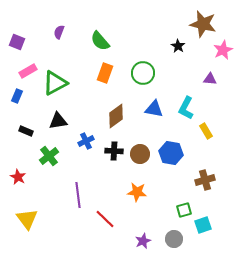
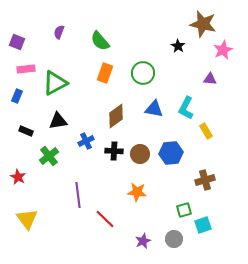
pink rectangle: moved 2 px left, 2 px up; rotated 24 degrees clockwise
blue hexagon: rotated 15 degrees counterclockwise
